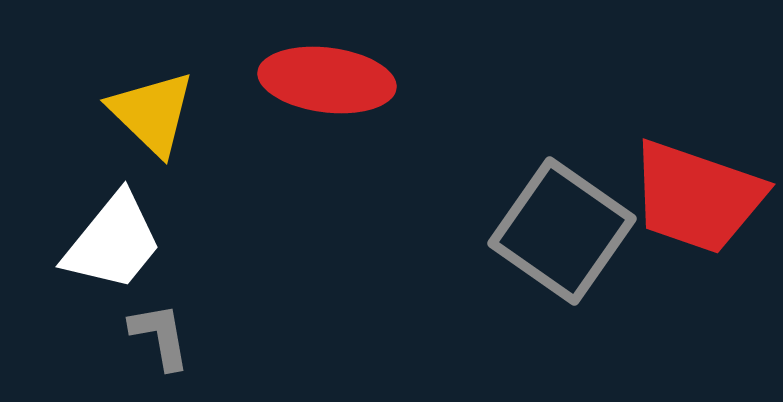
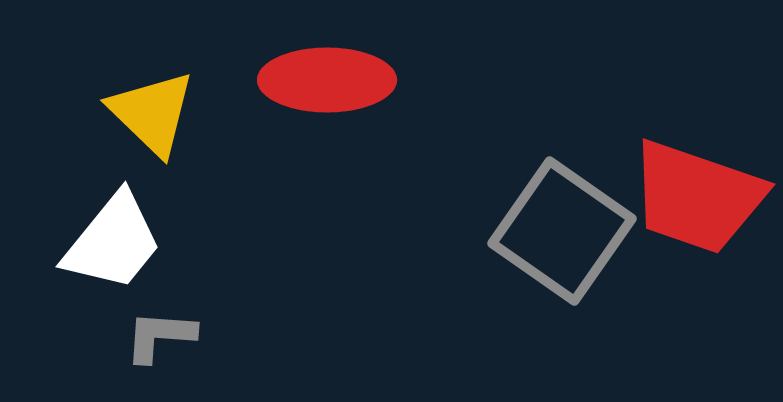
red ellipse: rotated 7 degrees counterclockwise
gray L-shape: rotated 76 degrees counterclockwise
